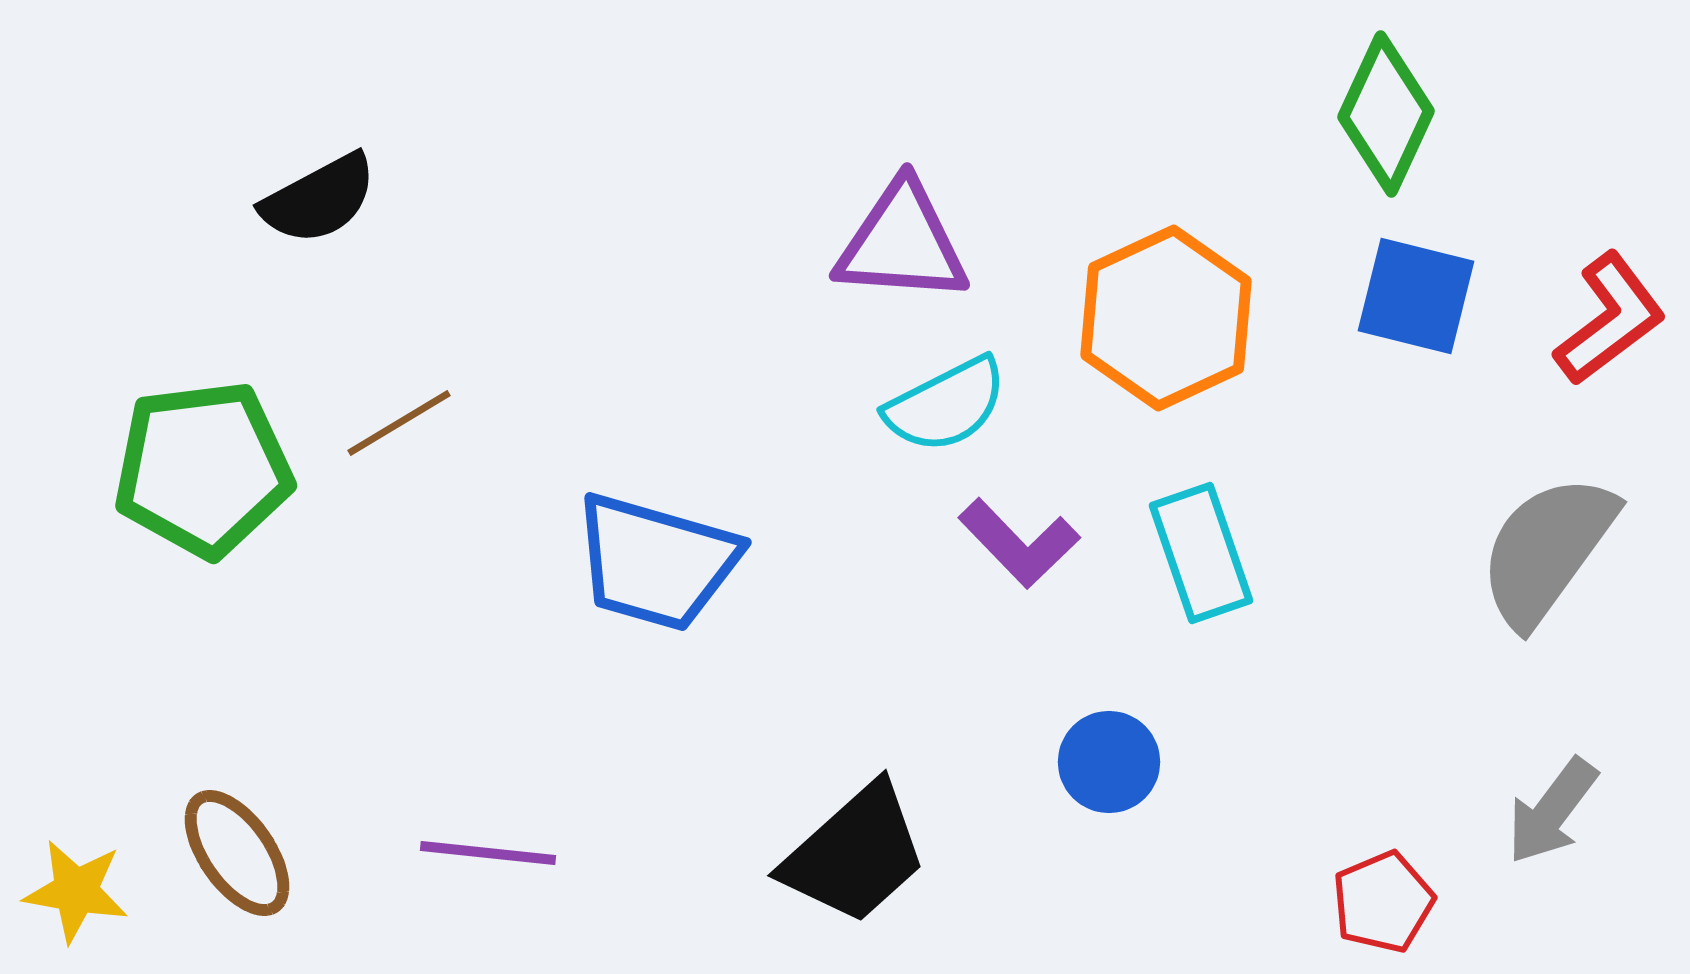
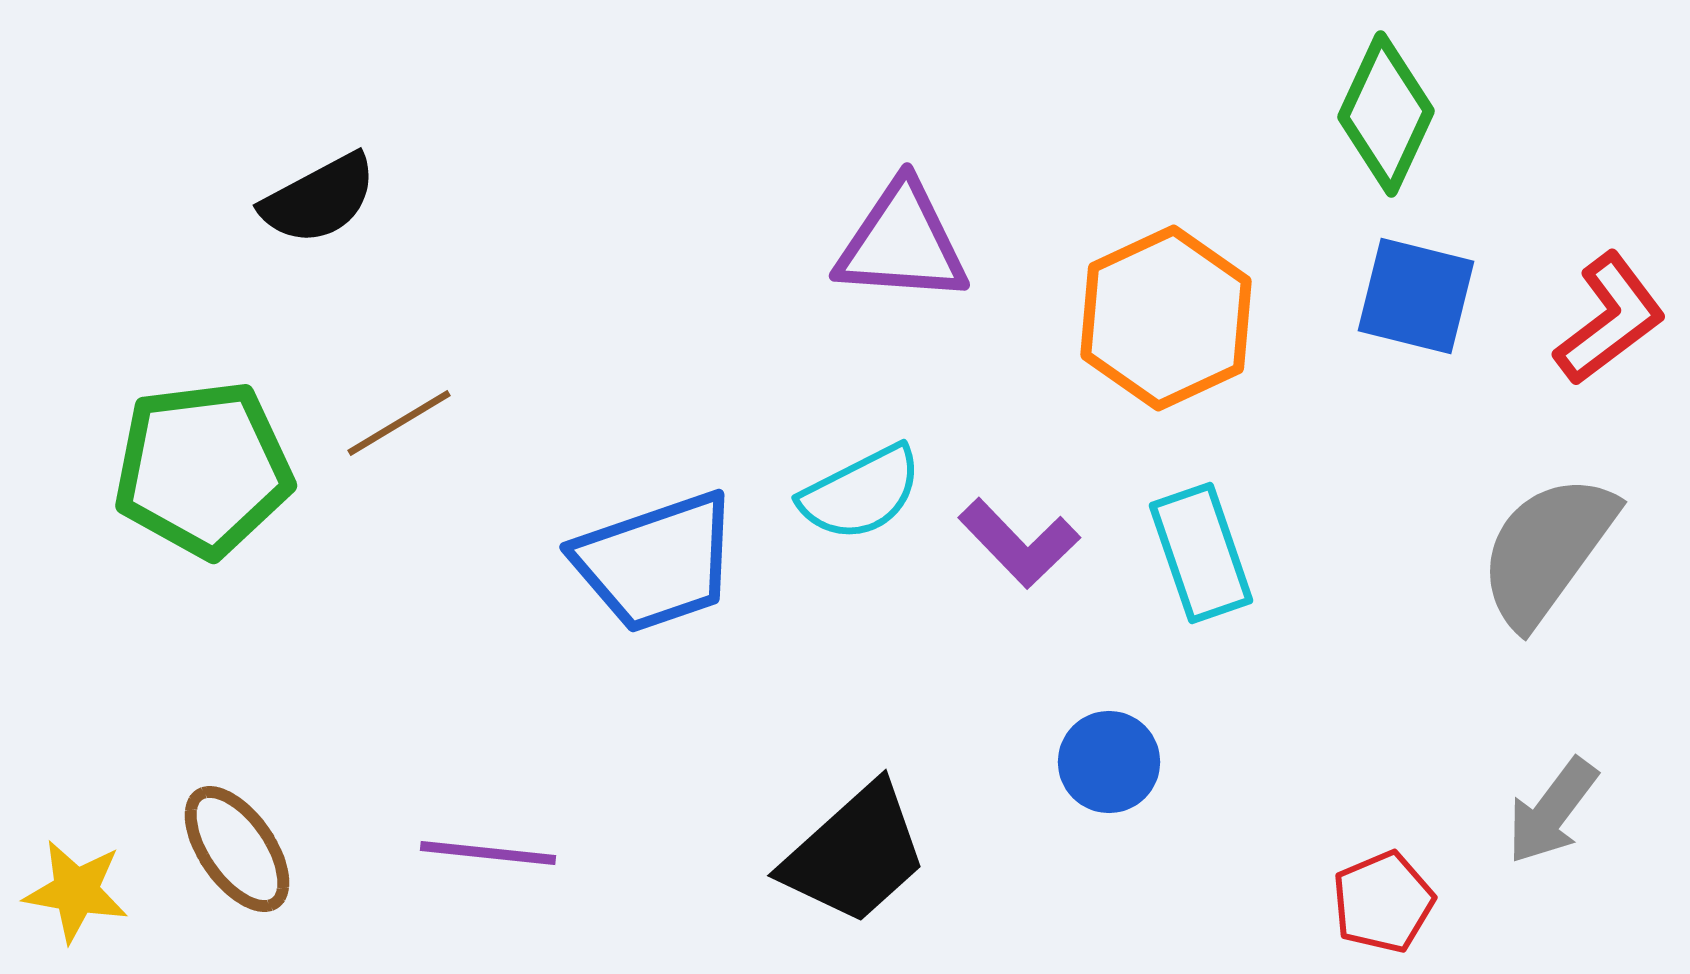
cyan semicircle: moved 85 px left, 88 px down
blue trapezoid: rotated 35 degrees counterclockwise
brown ellipse: moved 4 px up
